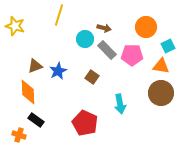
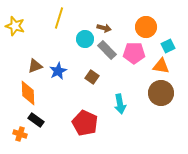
yellow line: moved 3 px down
pink pentagon: moved 2 px right, 2 px up
orange diamond: moved 1 px down
orange cross: moved 1 px right, 1 px up
